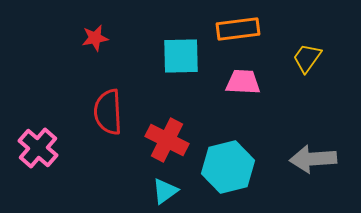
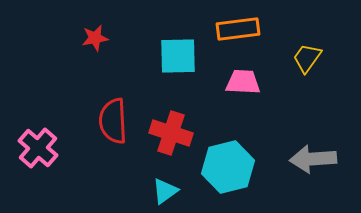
cyan square: moved 3 px left
red semicircle: moved 5 px right, 9 px down
red cross: moved 4 px right, 7 px up; rotated 9 degrees counterclockwise
